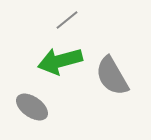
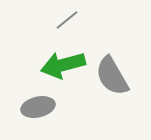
green arrow: moved 3 px right, 4 px down
gray ellipse: moved 6 px right; rotated 48 degrees counterclockwise
